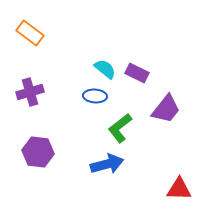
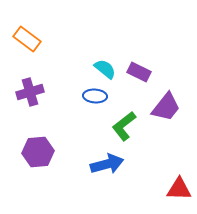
orange rectangle: moved 3 px left, 6 px down
purple rectangle: moved 2 px right, 1 px up
purple trapezoid: moved 2 px up
green L-shape: moved 4 px right, 2 px up
purple hexagon: rotated 12 degrees counterclockwise
